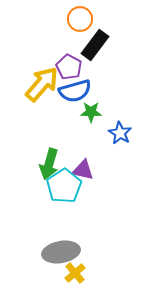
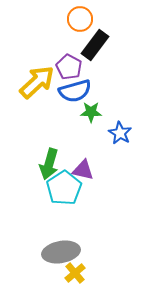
yellow arrow: moved 5 px left, 2 px up; rotated 6 degrees clockwise
cyan pentagon: moved 2 px down
